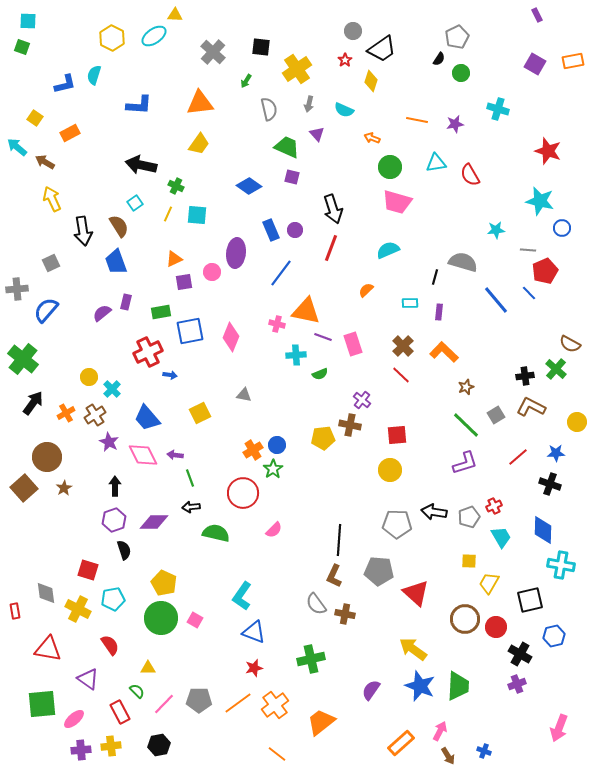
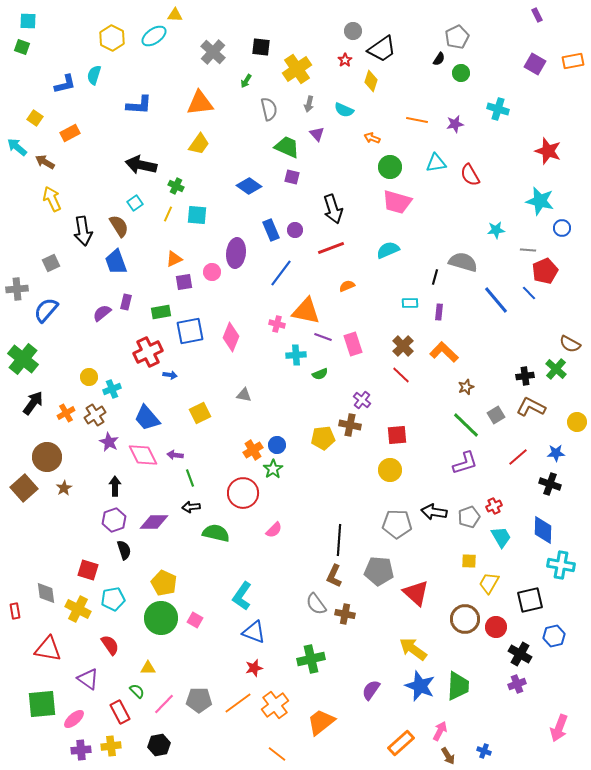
red line at (331, 248): rotated 48 degrees clockwise
orange semicircle at (366, 290): moved 19 px left, 4 px up; rotated 21 degrees clockwise
cyan cross at (112, 389): rotated 24 degrees clockwise
